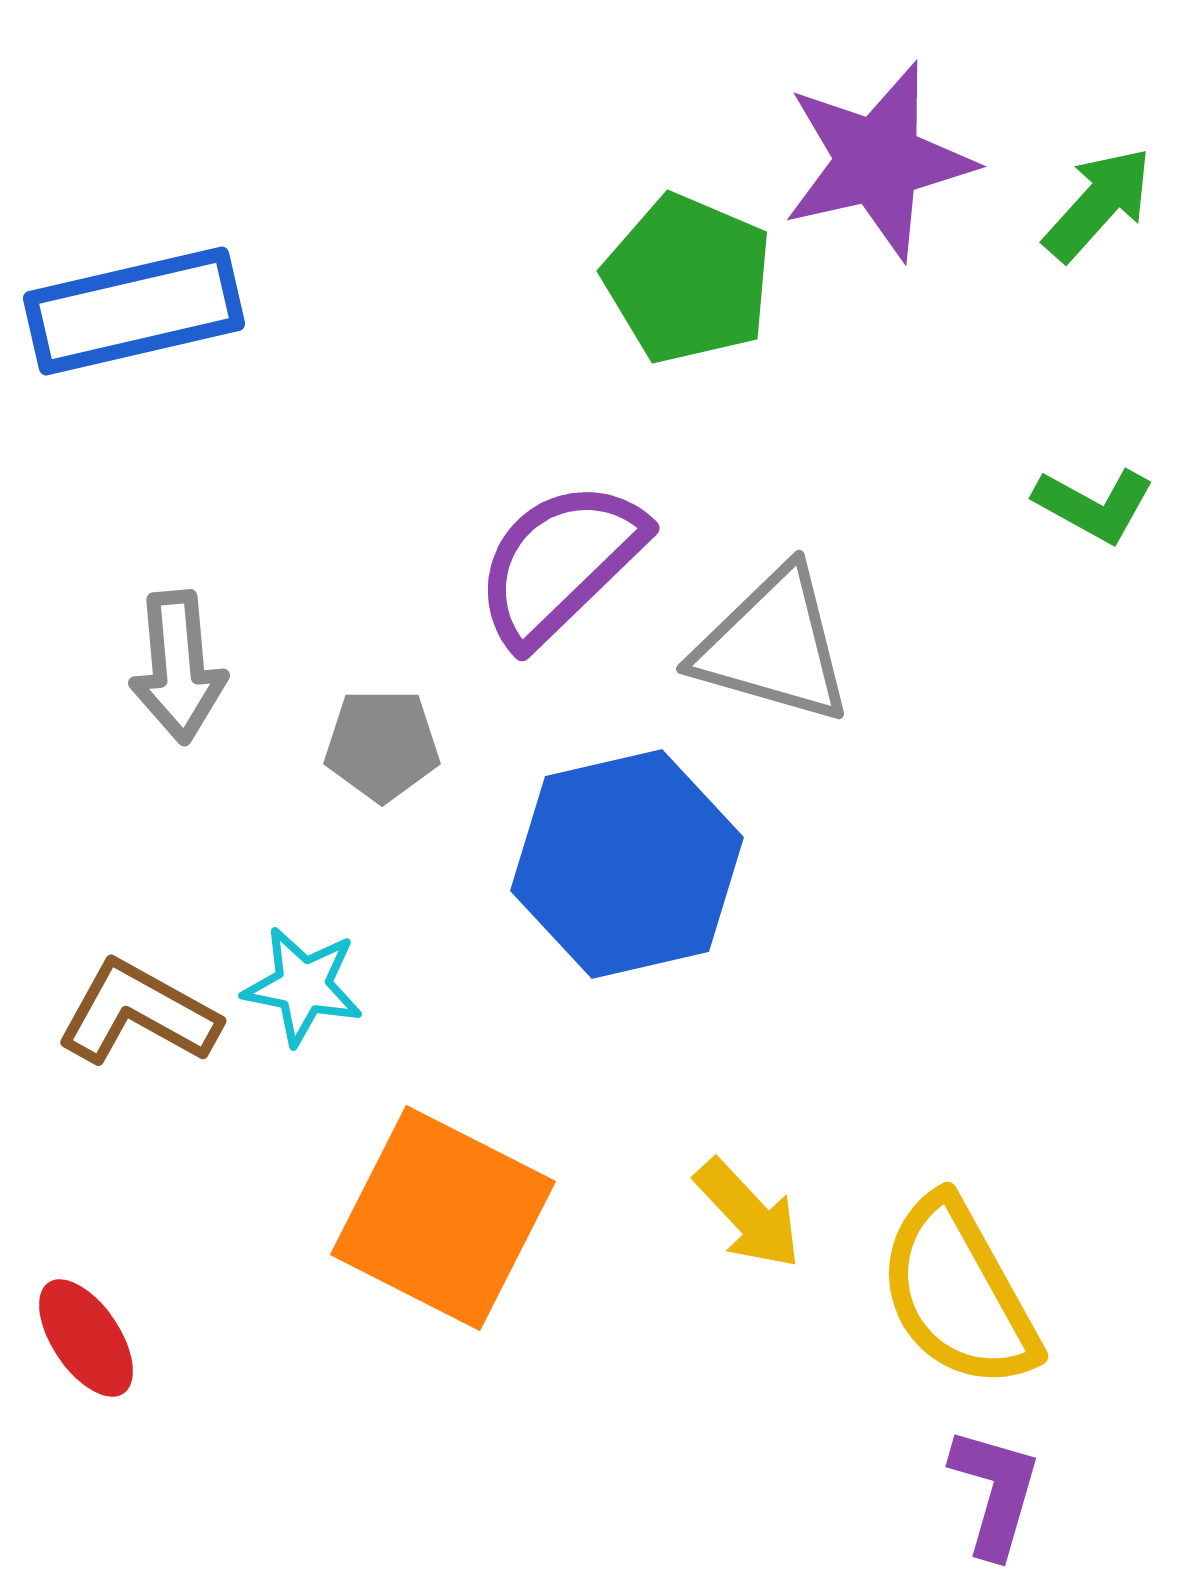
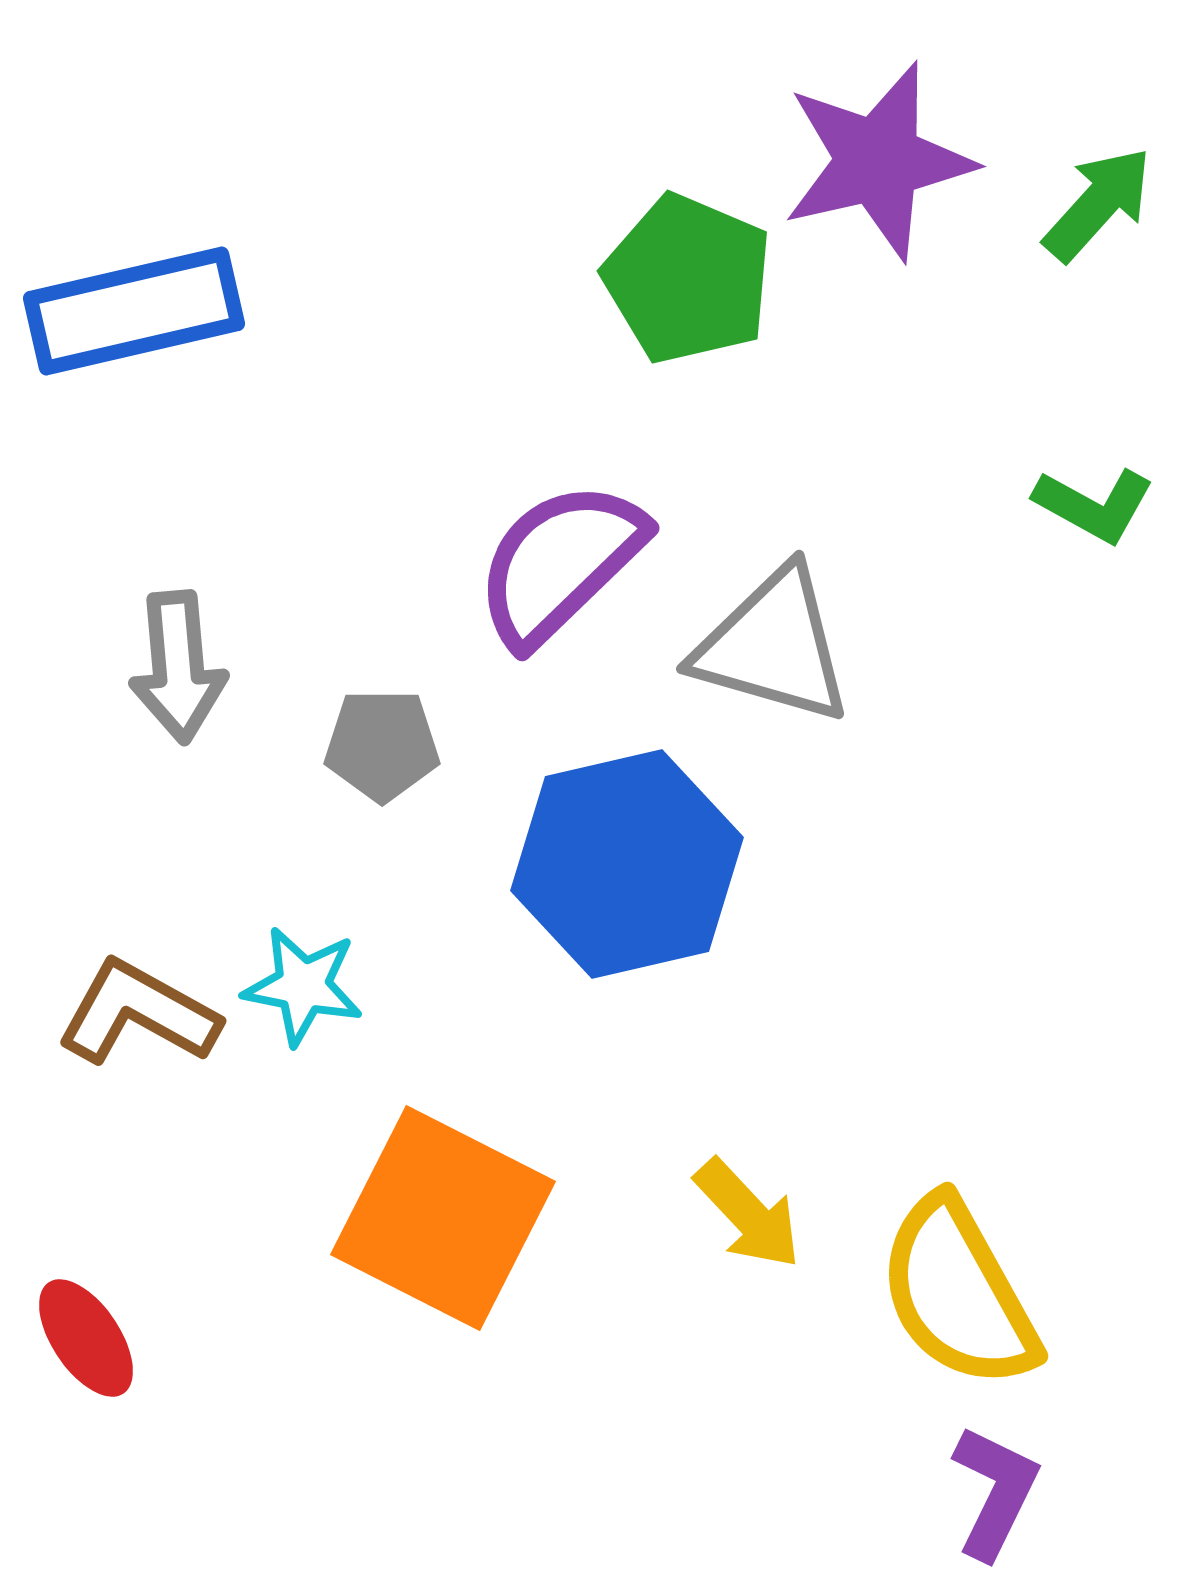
purple L-shape: rotated 10 degrees clockwise
